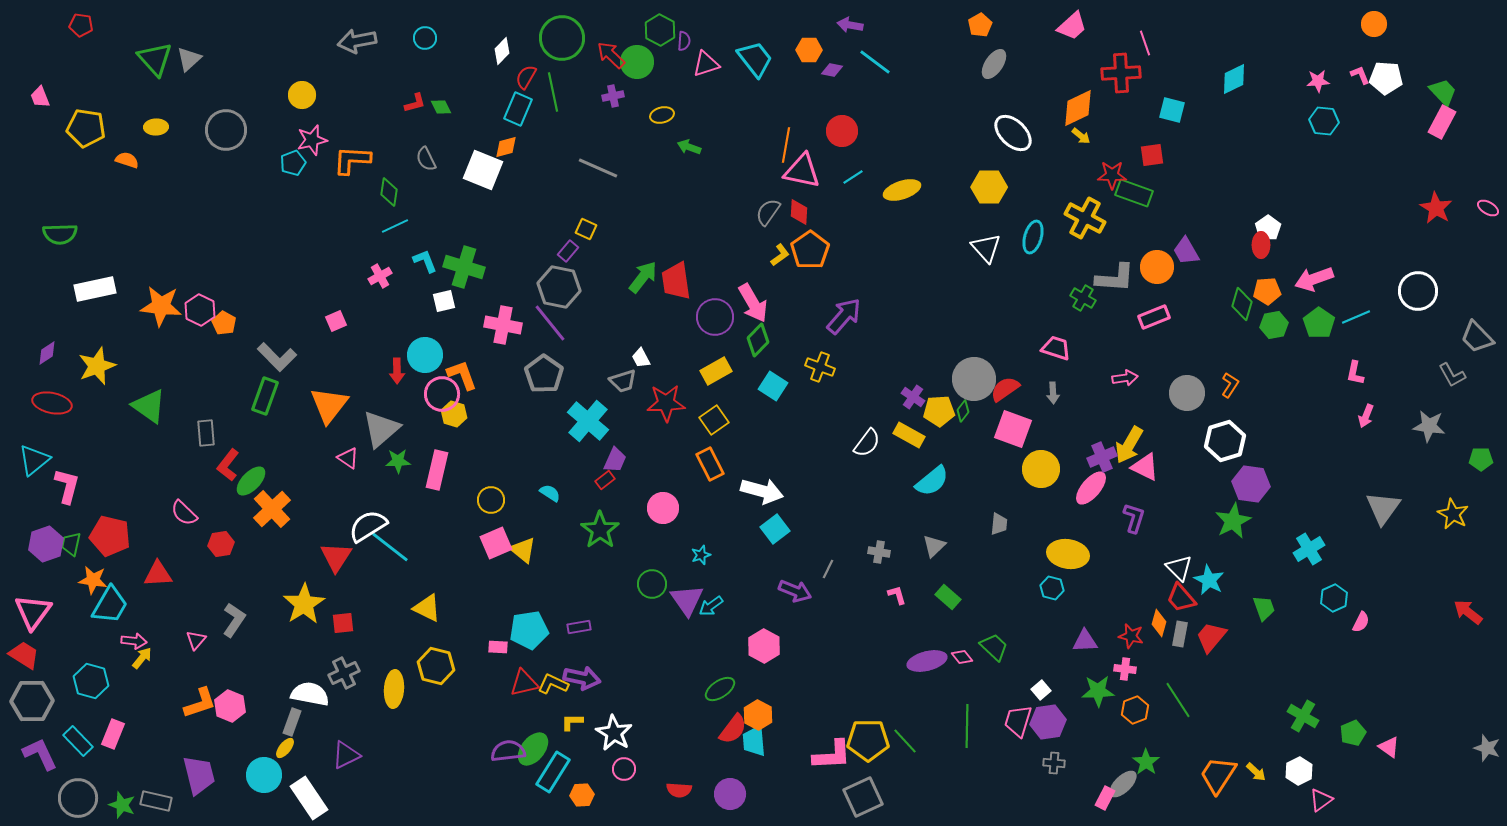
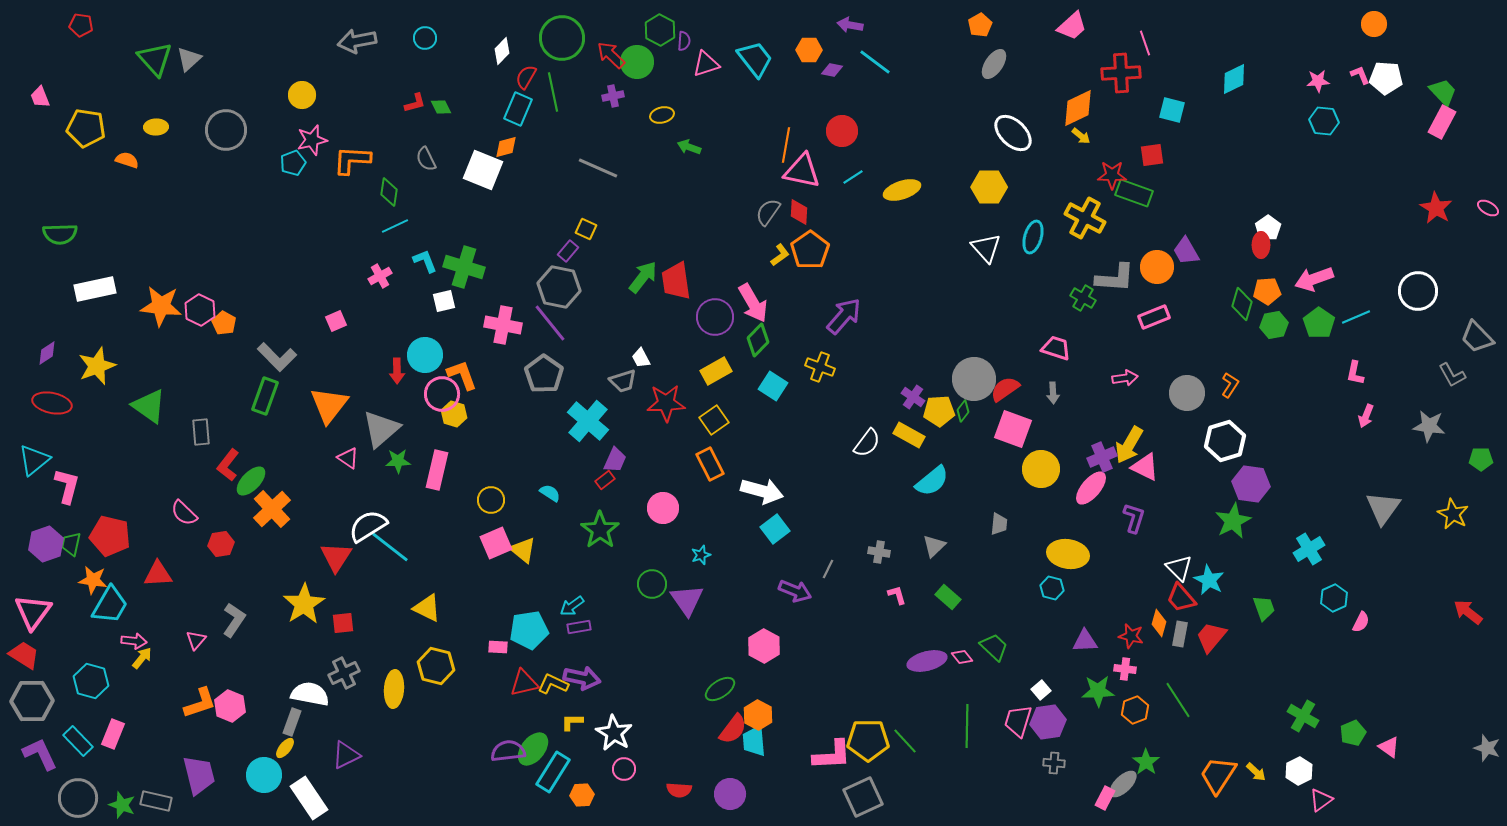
gray rectangle at (206, 433): moved 5 px left, 1 px up
cyan arrow at (711, 606): moved 139 px left
